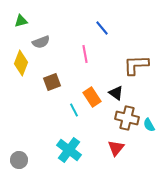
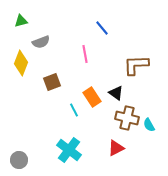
red triangle: rotated 24 degrees clockwise
